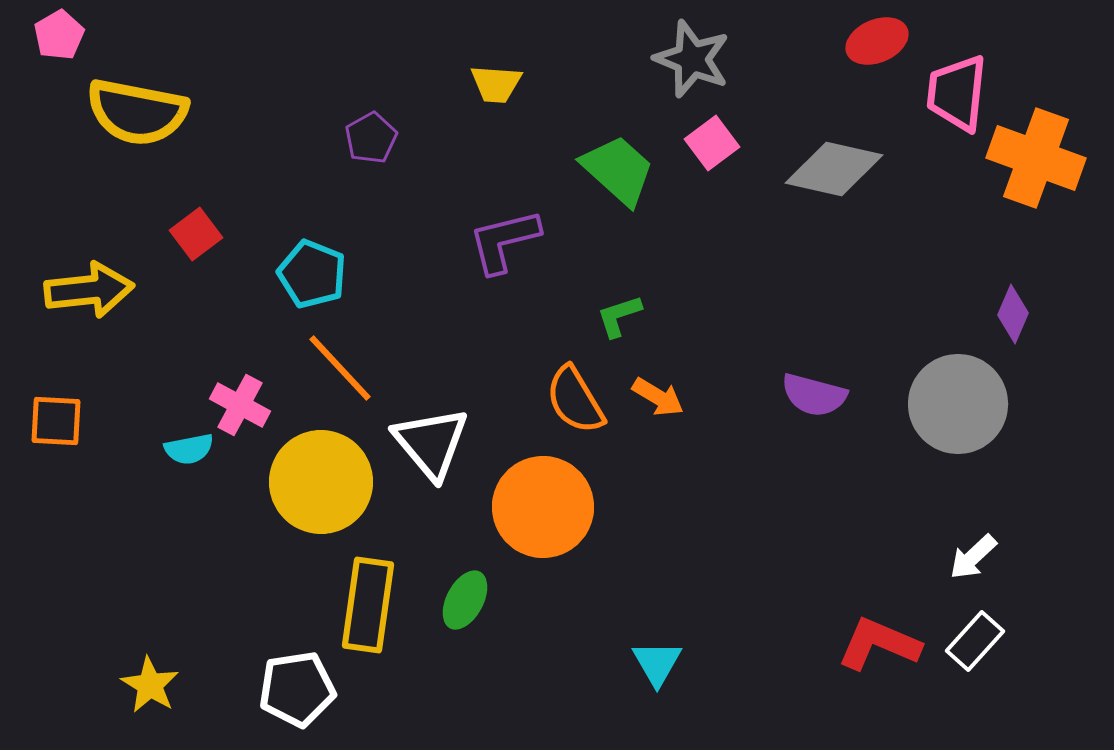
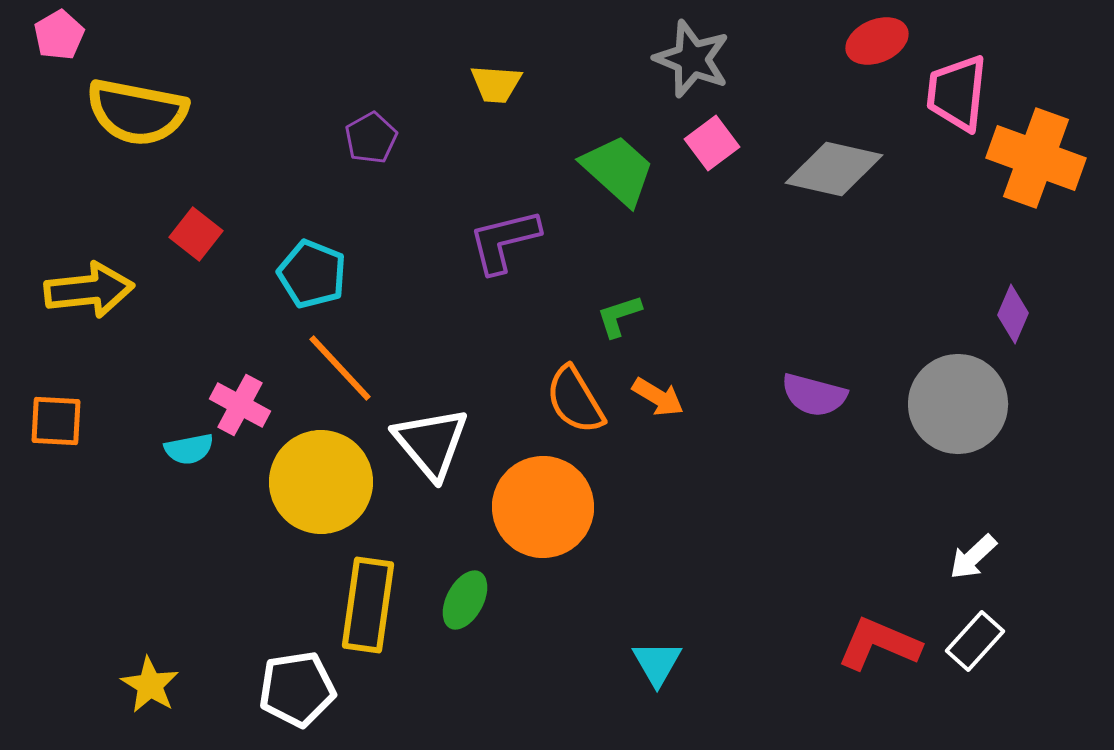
red square: rotated 15 degrees counterclockwise
